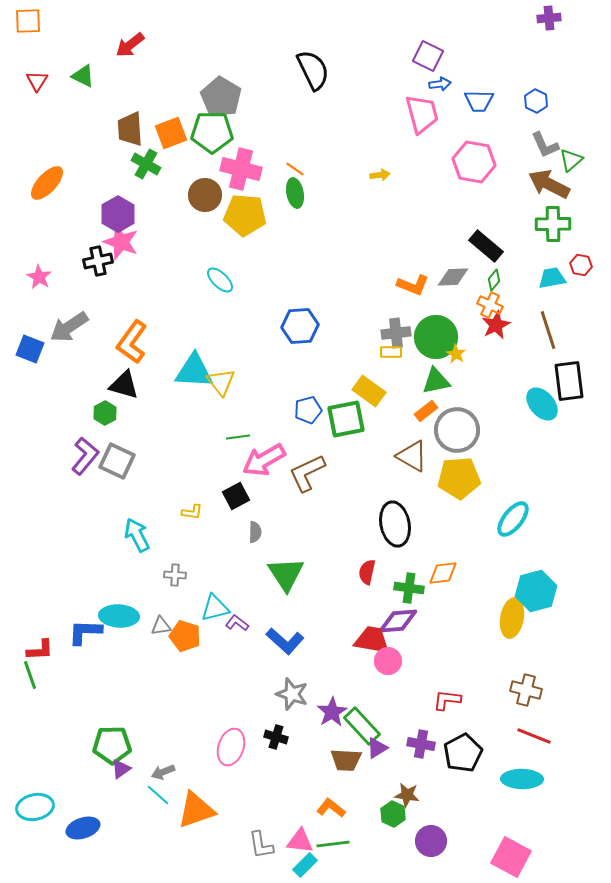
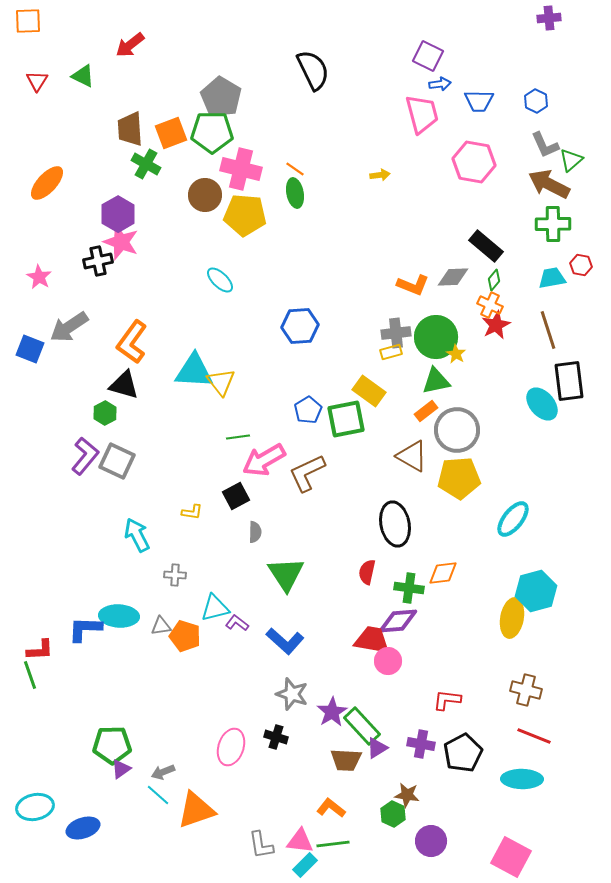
yellow rectangle at (391, 352): rotated 15 degrees counterclockwise
blue pentagon at (308, 410): rotated 16 degrees counterclockwise
blue L-shape at (85, 632): moved 3 px up
